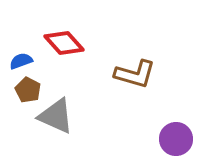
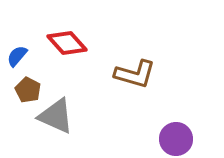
red diamond: moved 3 px right
blue semicircle: moved 4 px left, 5 px up; rotated 30 degrees counterclockwise
